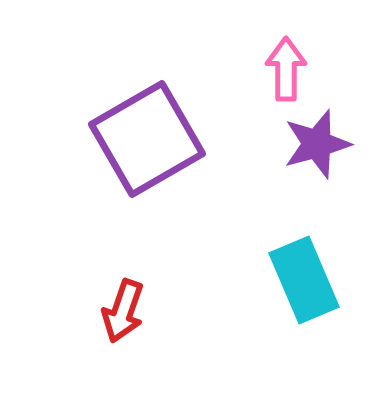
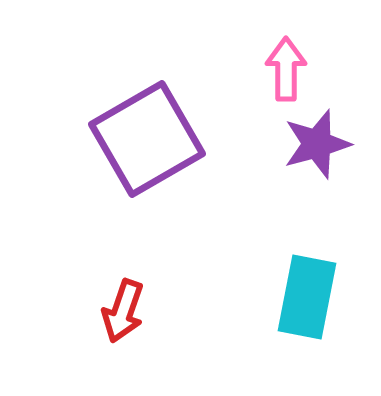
cyan rectangle: moved 3 px right, 17 px down; rotated 34 degrees clockwise
